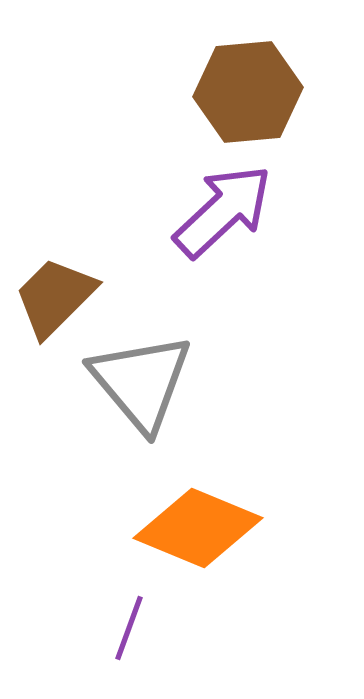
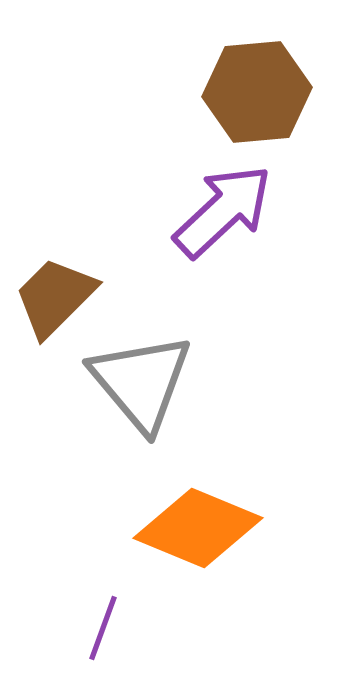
brown hexagon: moved 9 px right
purple line: moved 26 px left
